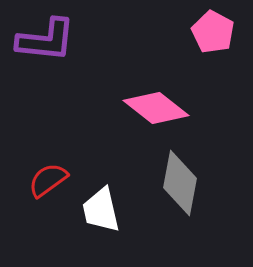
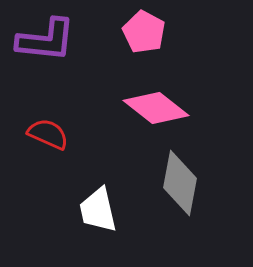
pink pentagon: moved 69 px left
red semicircle: moved 46 px up; rotated 60 degrees clockwise
white trapezoid: moved 3 px left
